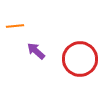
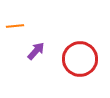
purple arrow: rotated 90 degrees clockwise
